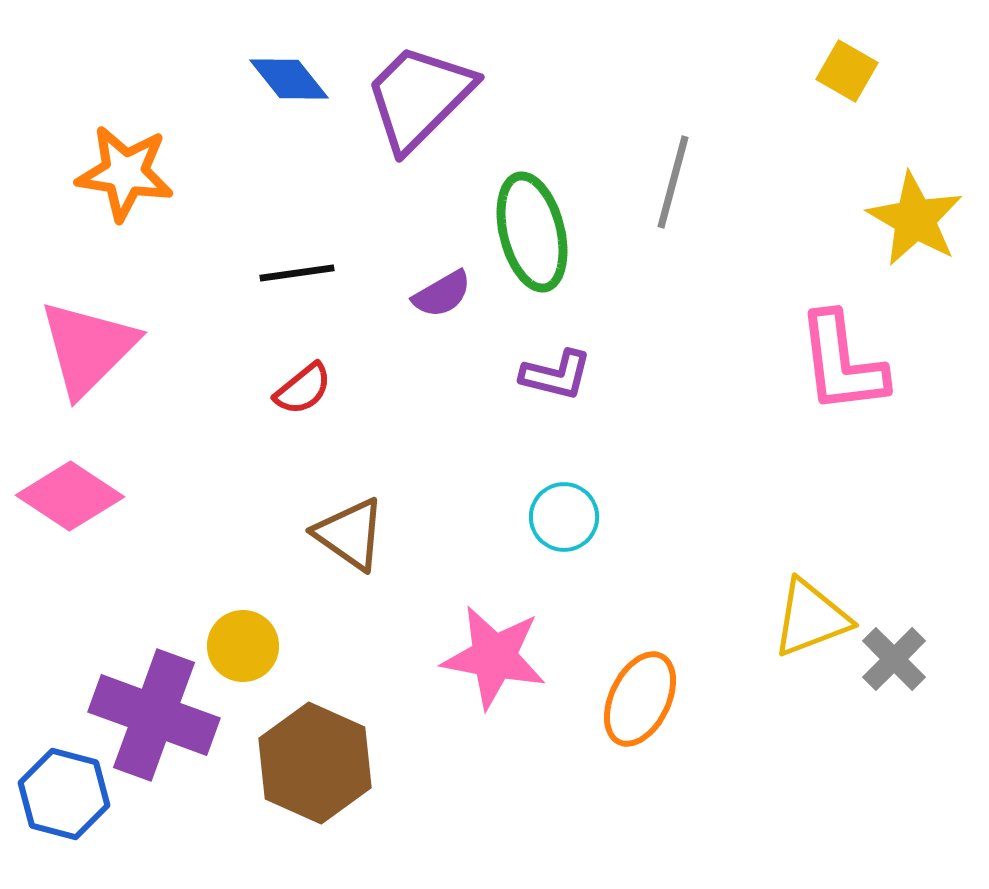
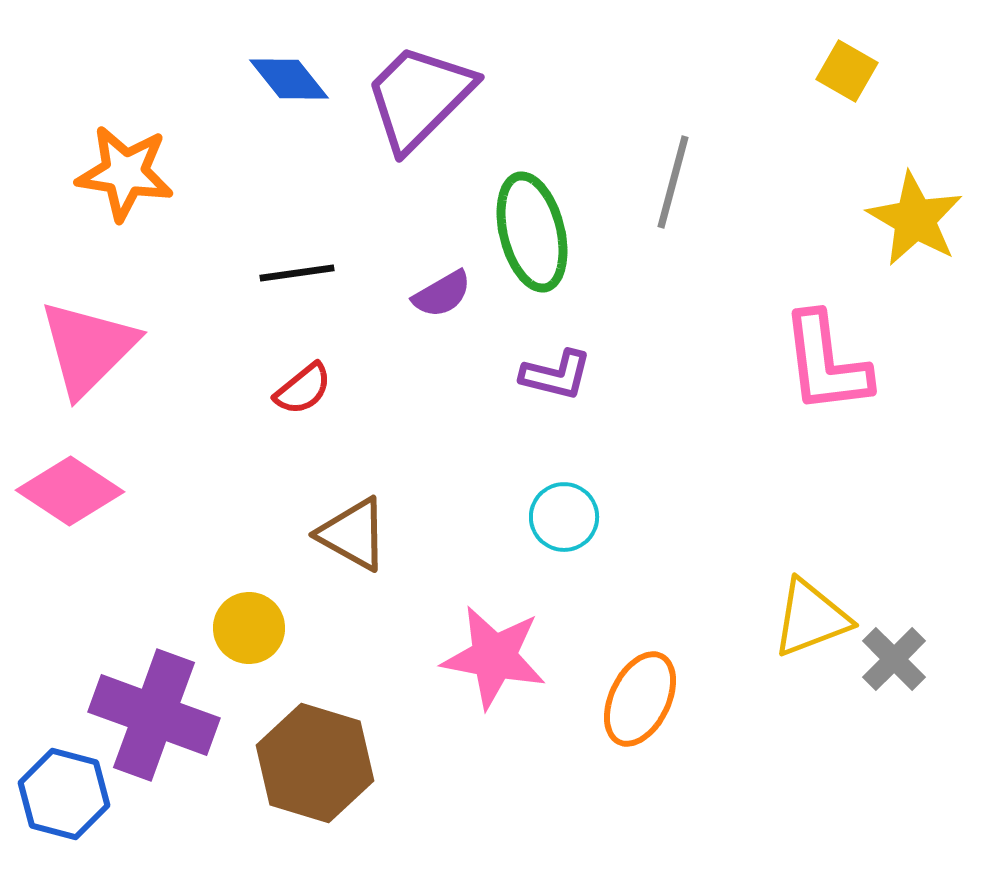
pink L-shape: moved 16 px left
pink diamond: moved 5 px up
brown triangle: moved 3 px right; rotated 6 degrees counterclockwise
yellow circle: moved 6 px right, 18 px up
brown hexagon: rotated 7 degrees counterclockwise
